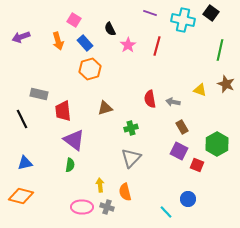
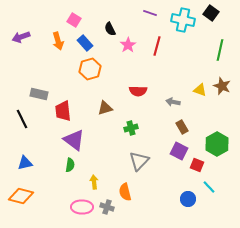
brown star: moved 4 px left, 2 px down
red semicircle: moved 12 px left, 8 px up; rotated 78 degrees counterclockwise
gray triangle: moved 8 px right, 3 px down
yellow arrow: moved 6 px left, 3 px up
cyan line: moved 43 px right, 25 px up
